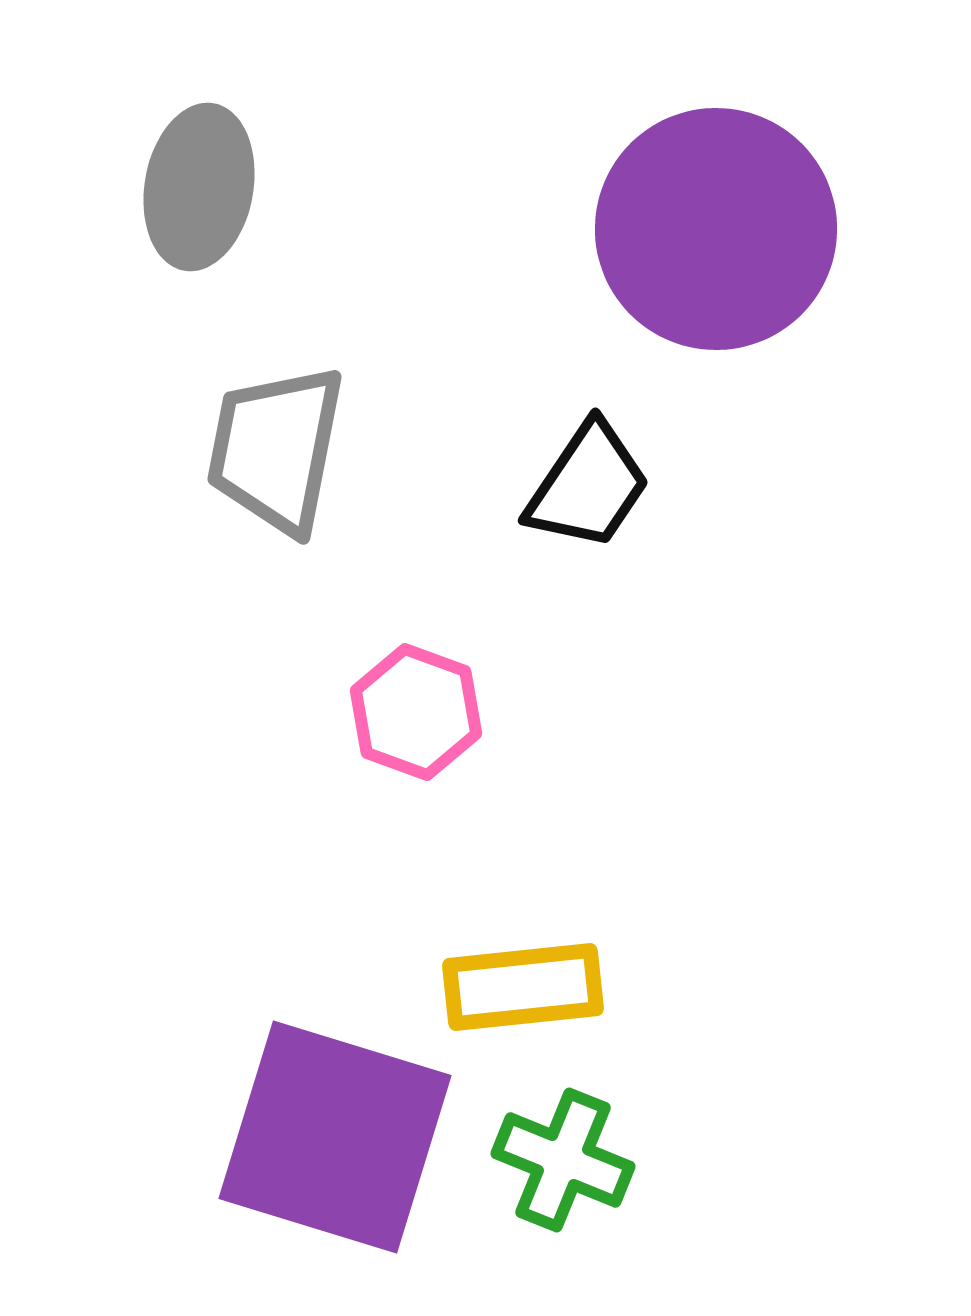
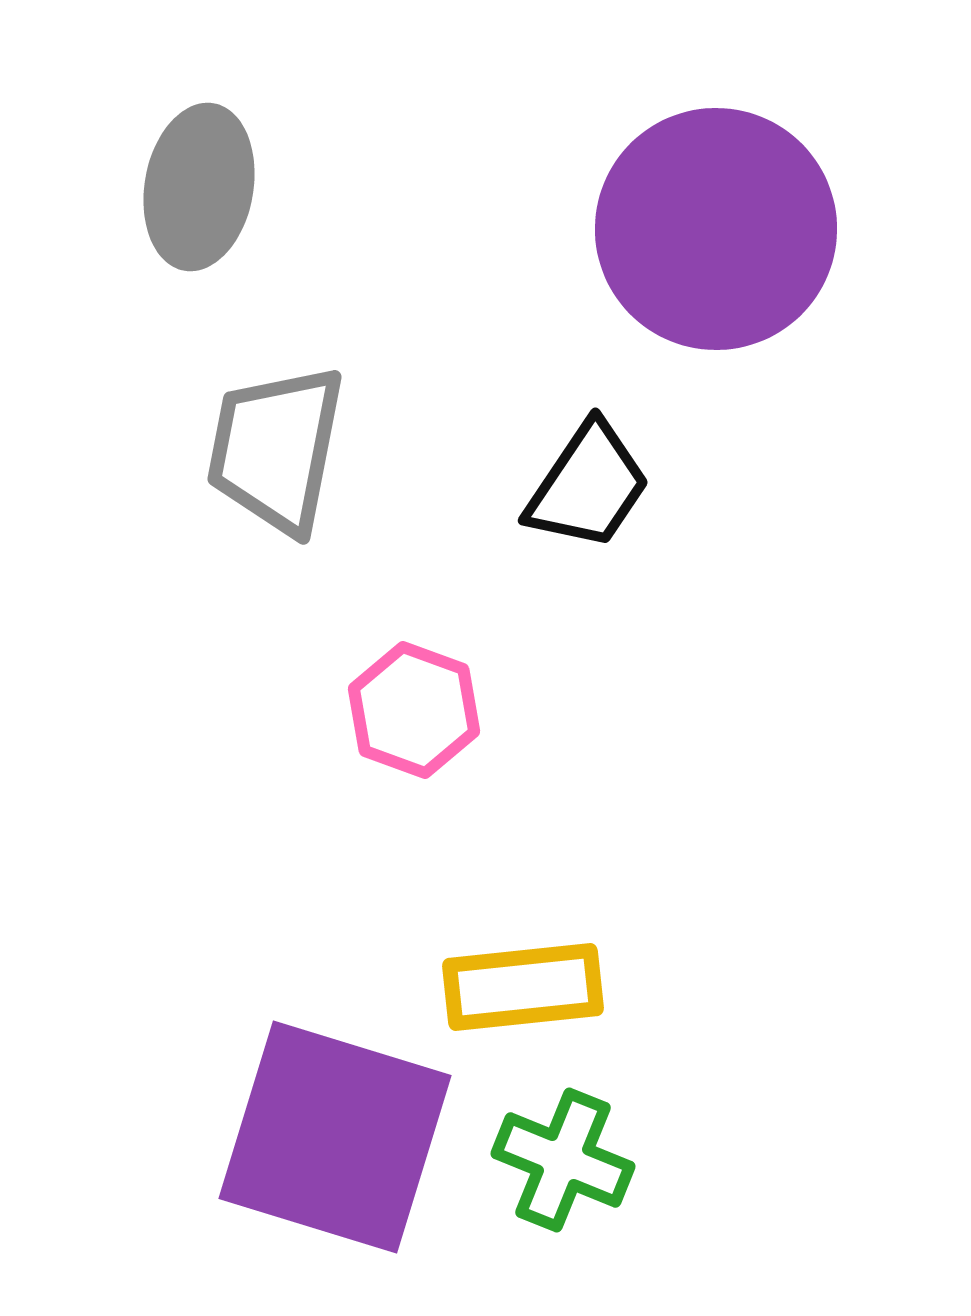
pink hexagon: moved 2 px left, 2 px up
